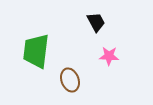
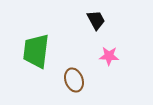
black trapezoid: moved 2 px up
brown ellipse: moved 4 px right
